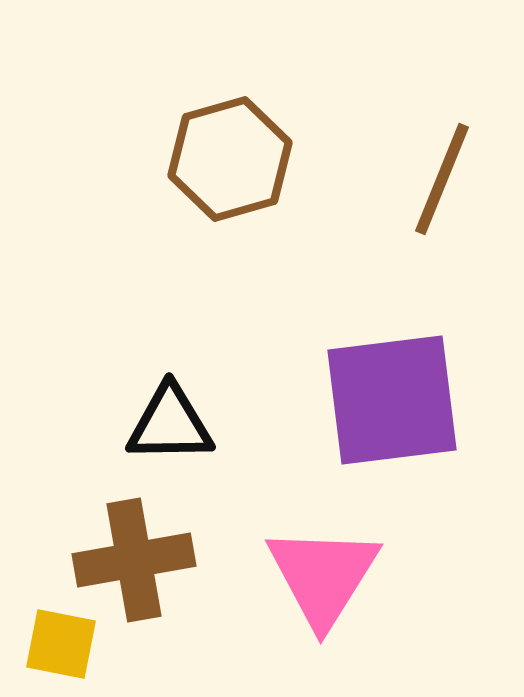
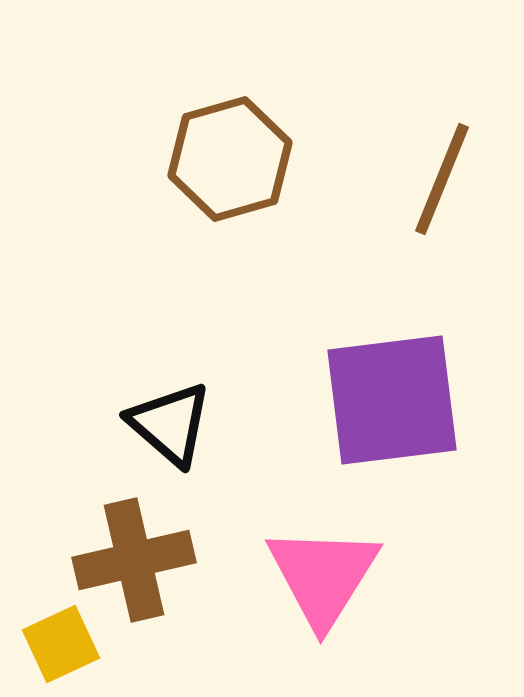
black triangle: rotated 42 degrees clockwise
brown cross: rotated 3 degrees counterclockwise
yellow square: rotated 36 degrees counterclockwise
